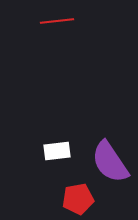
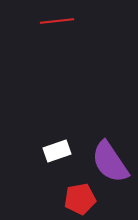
white rectangle: rotated 12 degrees counterclockwise
red pentagon: moved 2 px right
